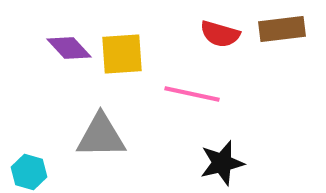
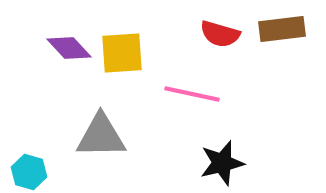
yellow square: moved 1 px up
